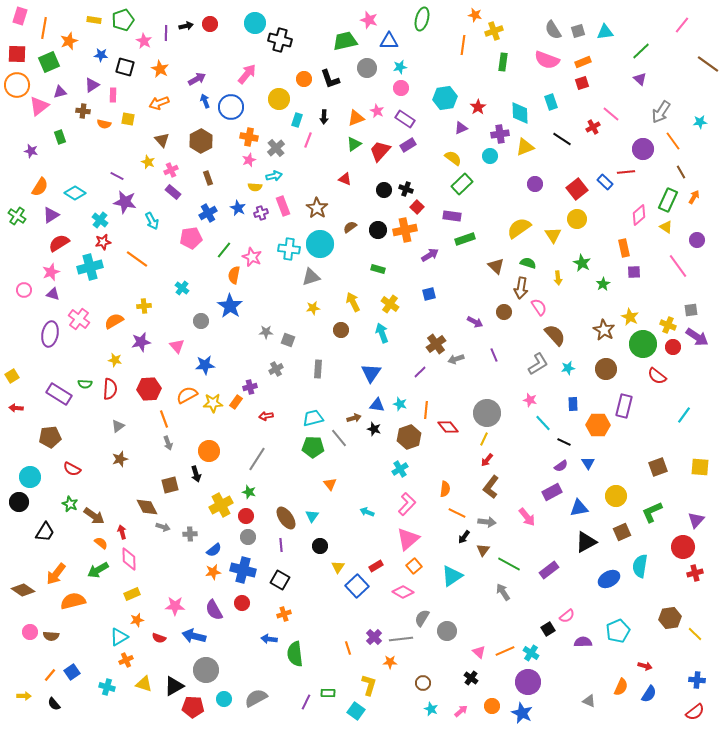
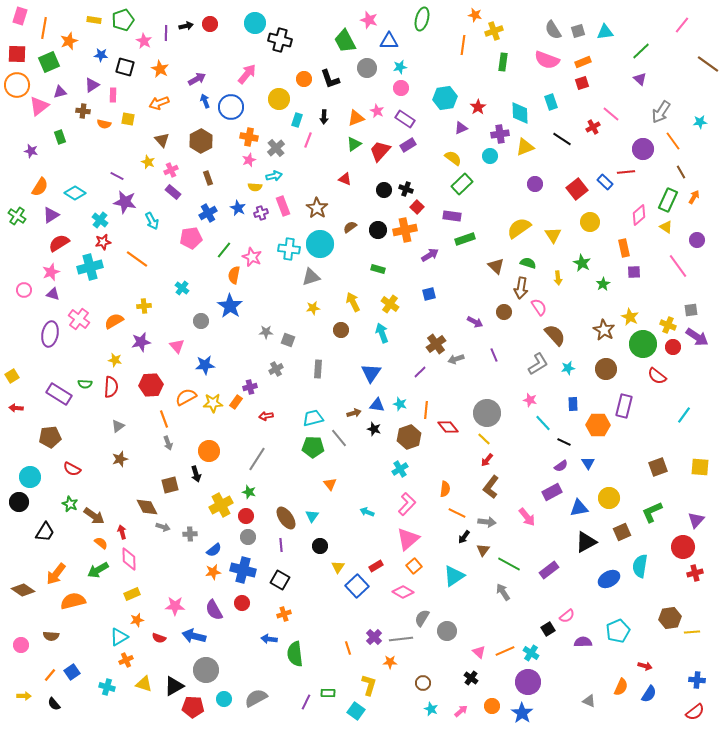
green trapezoid at (345, 41): rotated 105 degrees counterclockwise
yellow circle at (577, 219): moved 13 px right, 3 px down
red semicircle at (110, 389): moved 1 px right, 2 px up
red hexagon at (149, 389): moved 2 px right, 4 px up
orange semicircle at (187, 395): moved 1 px left, 2 px down
brown arrow at (354, 418): moved 5 px up
yellow line at (484, 439): rotated 72 degrees counterclockwise
yellow circle at (616, 496): moved 7 px left, 2 px down
cyan triangle at (452, 576): moved 2 px right
pink circle at (30, 632): moved 9 px left, 13 px down
yellow line at (695, 634): moved 3 px left, 2 px up; rotated 49 degrees counterclockwise
blue star at (522, 713): rotated 10 degrees clockwise
